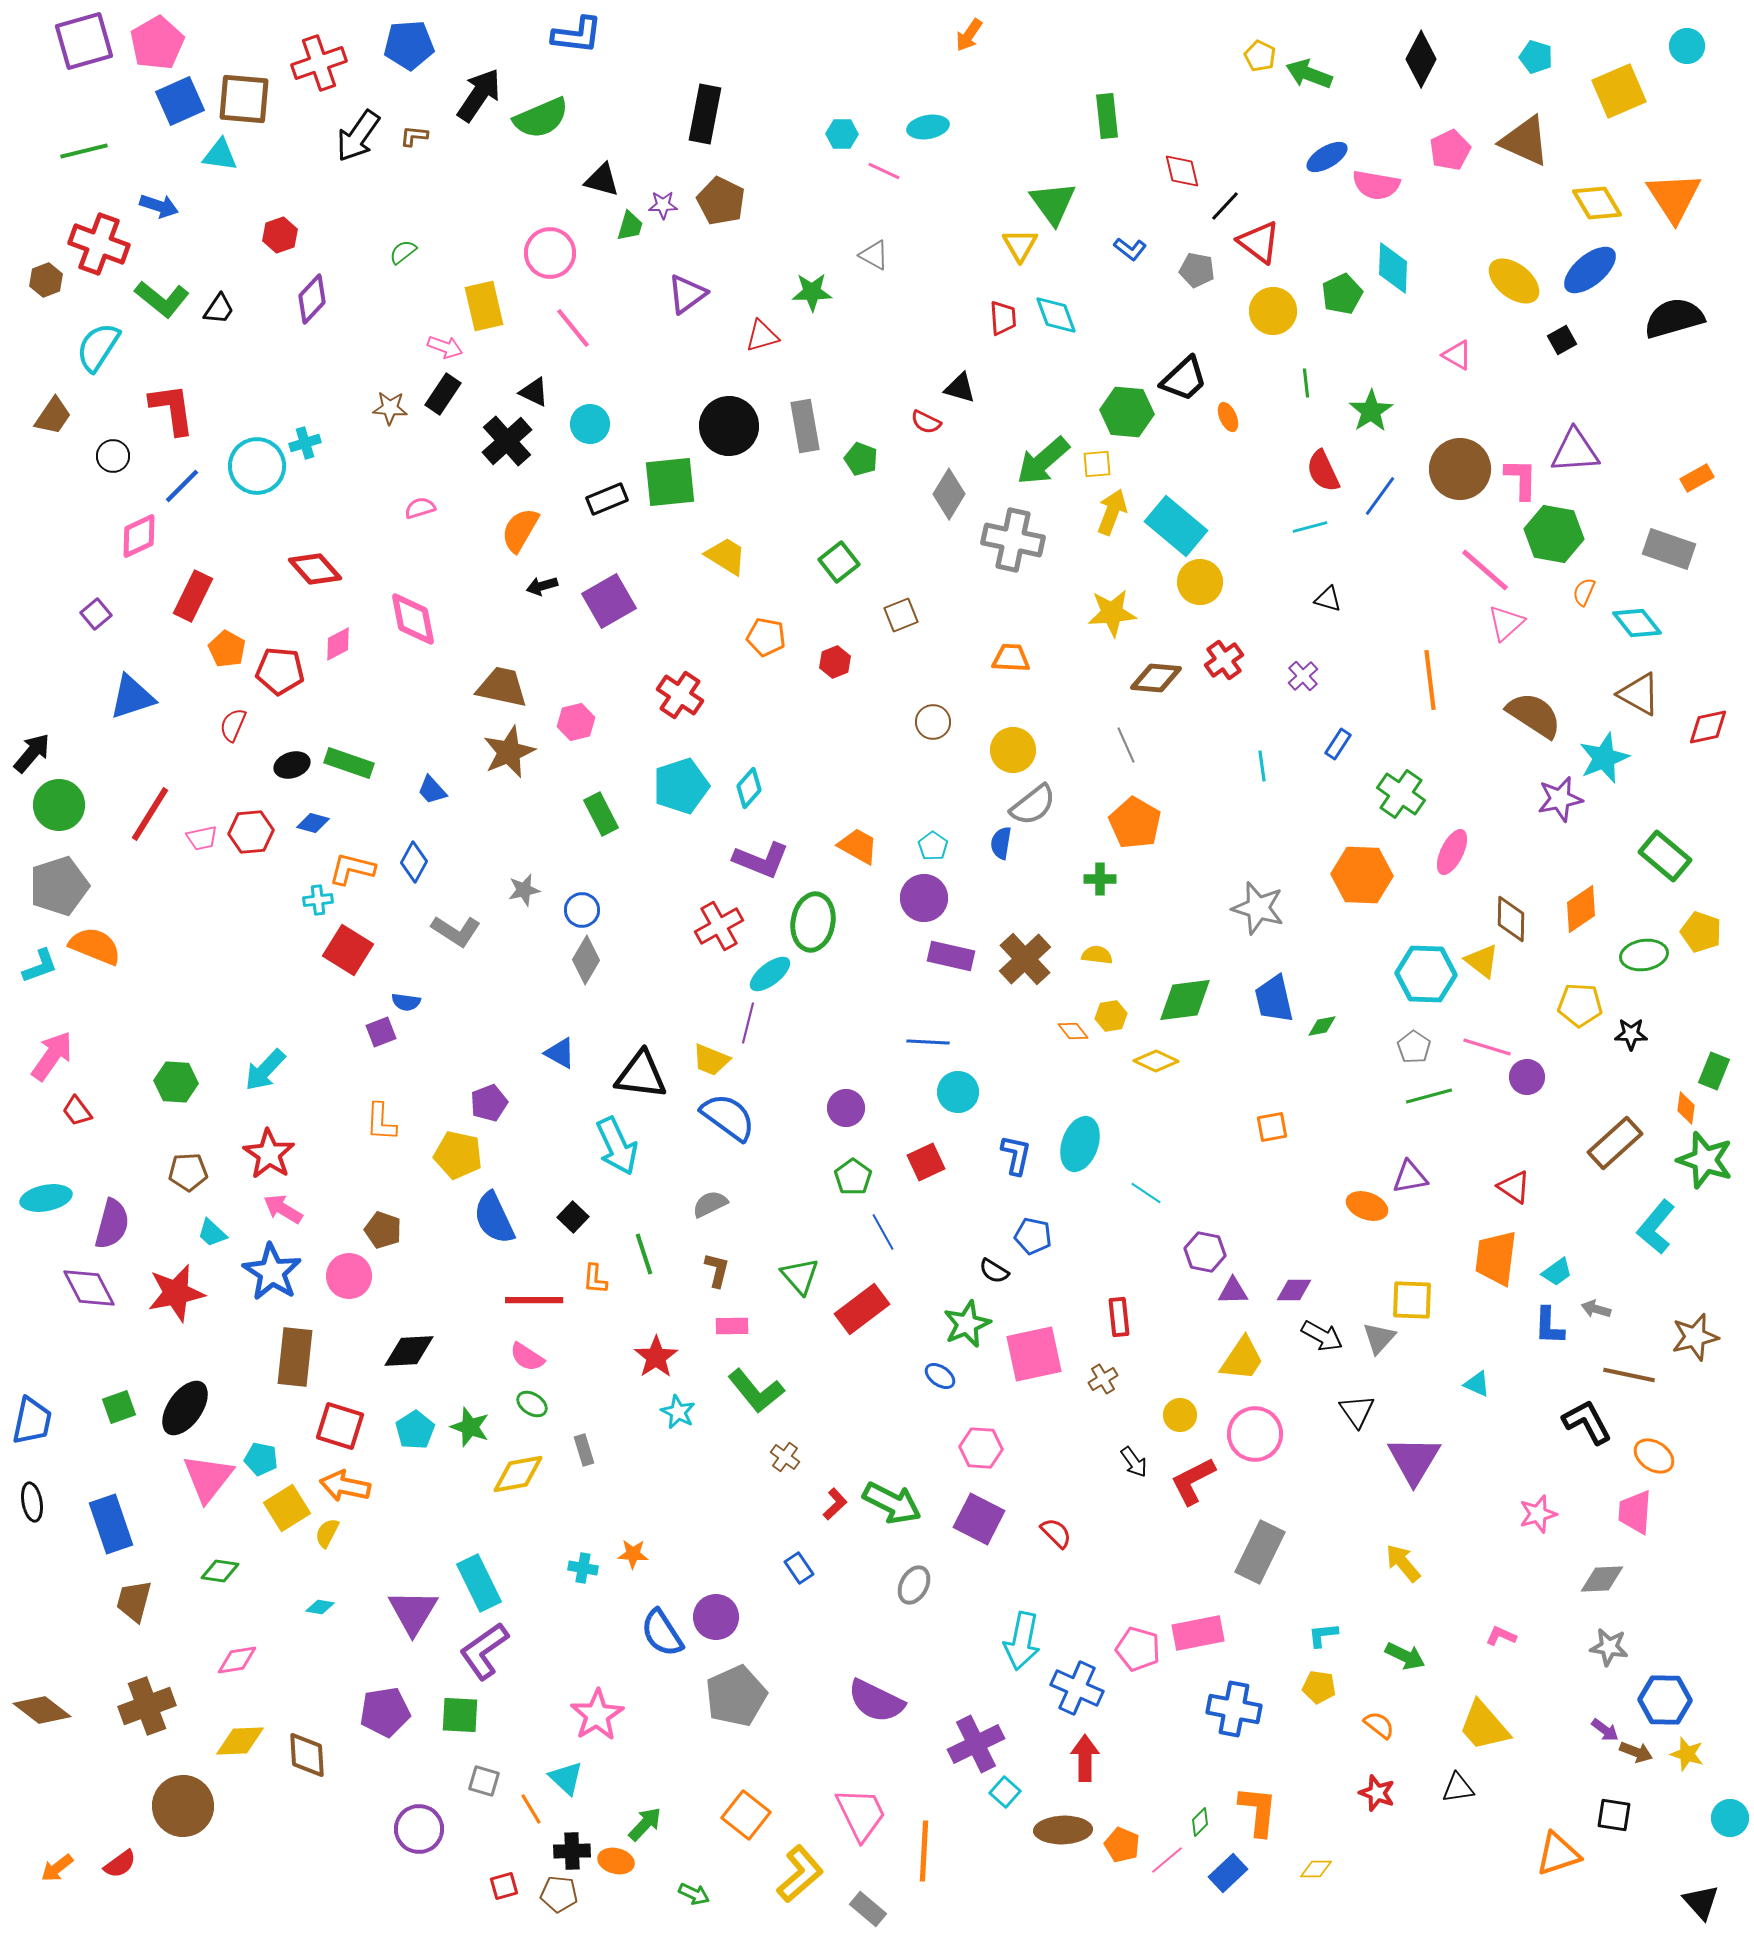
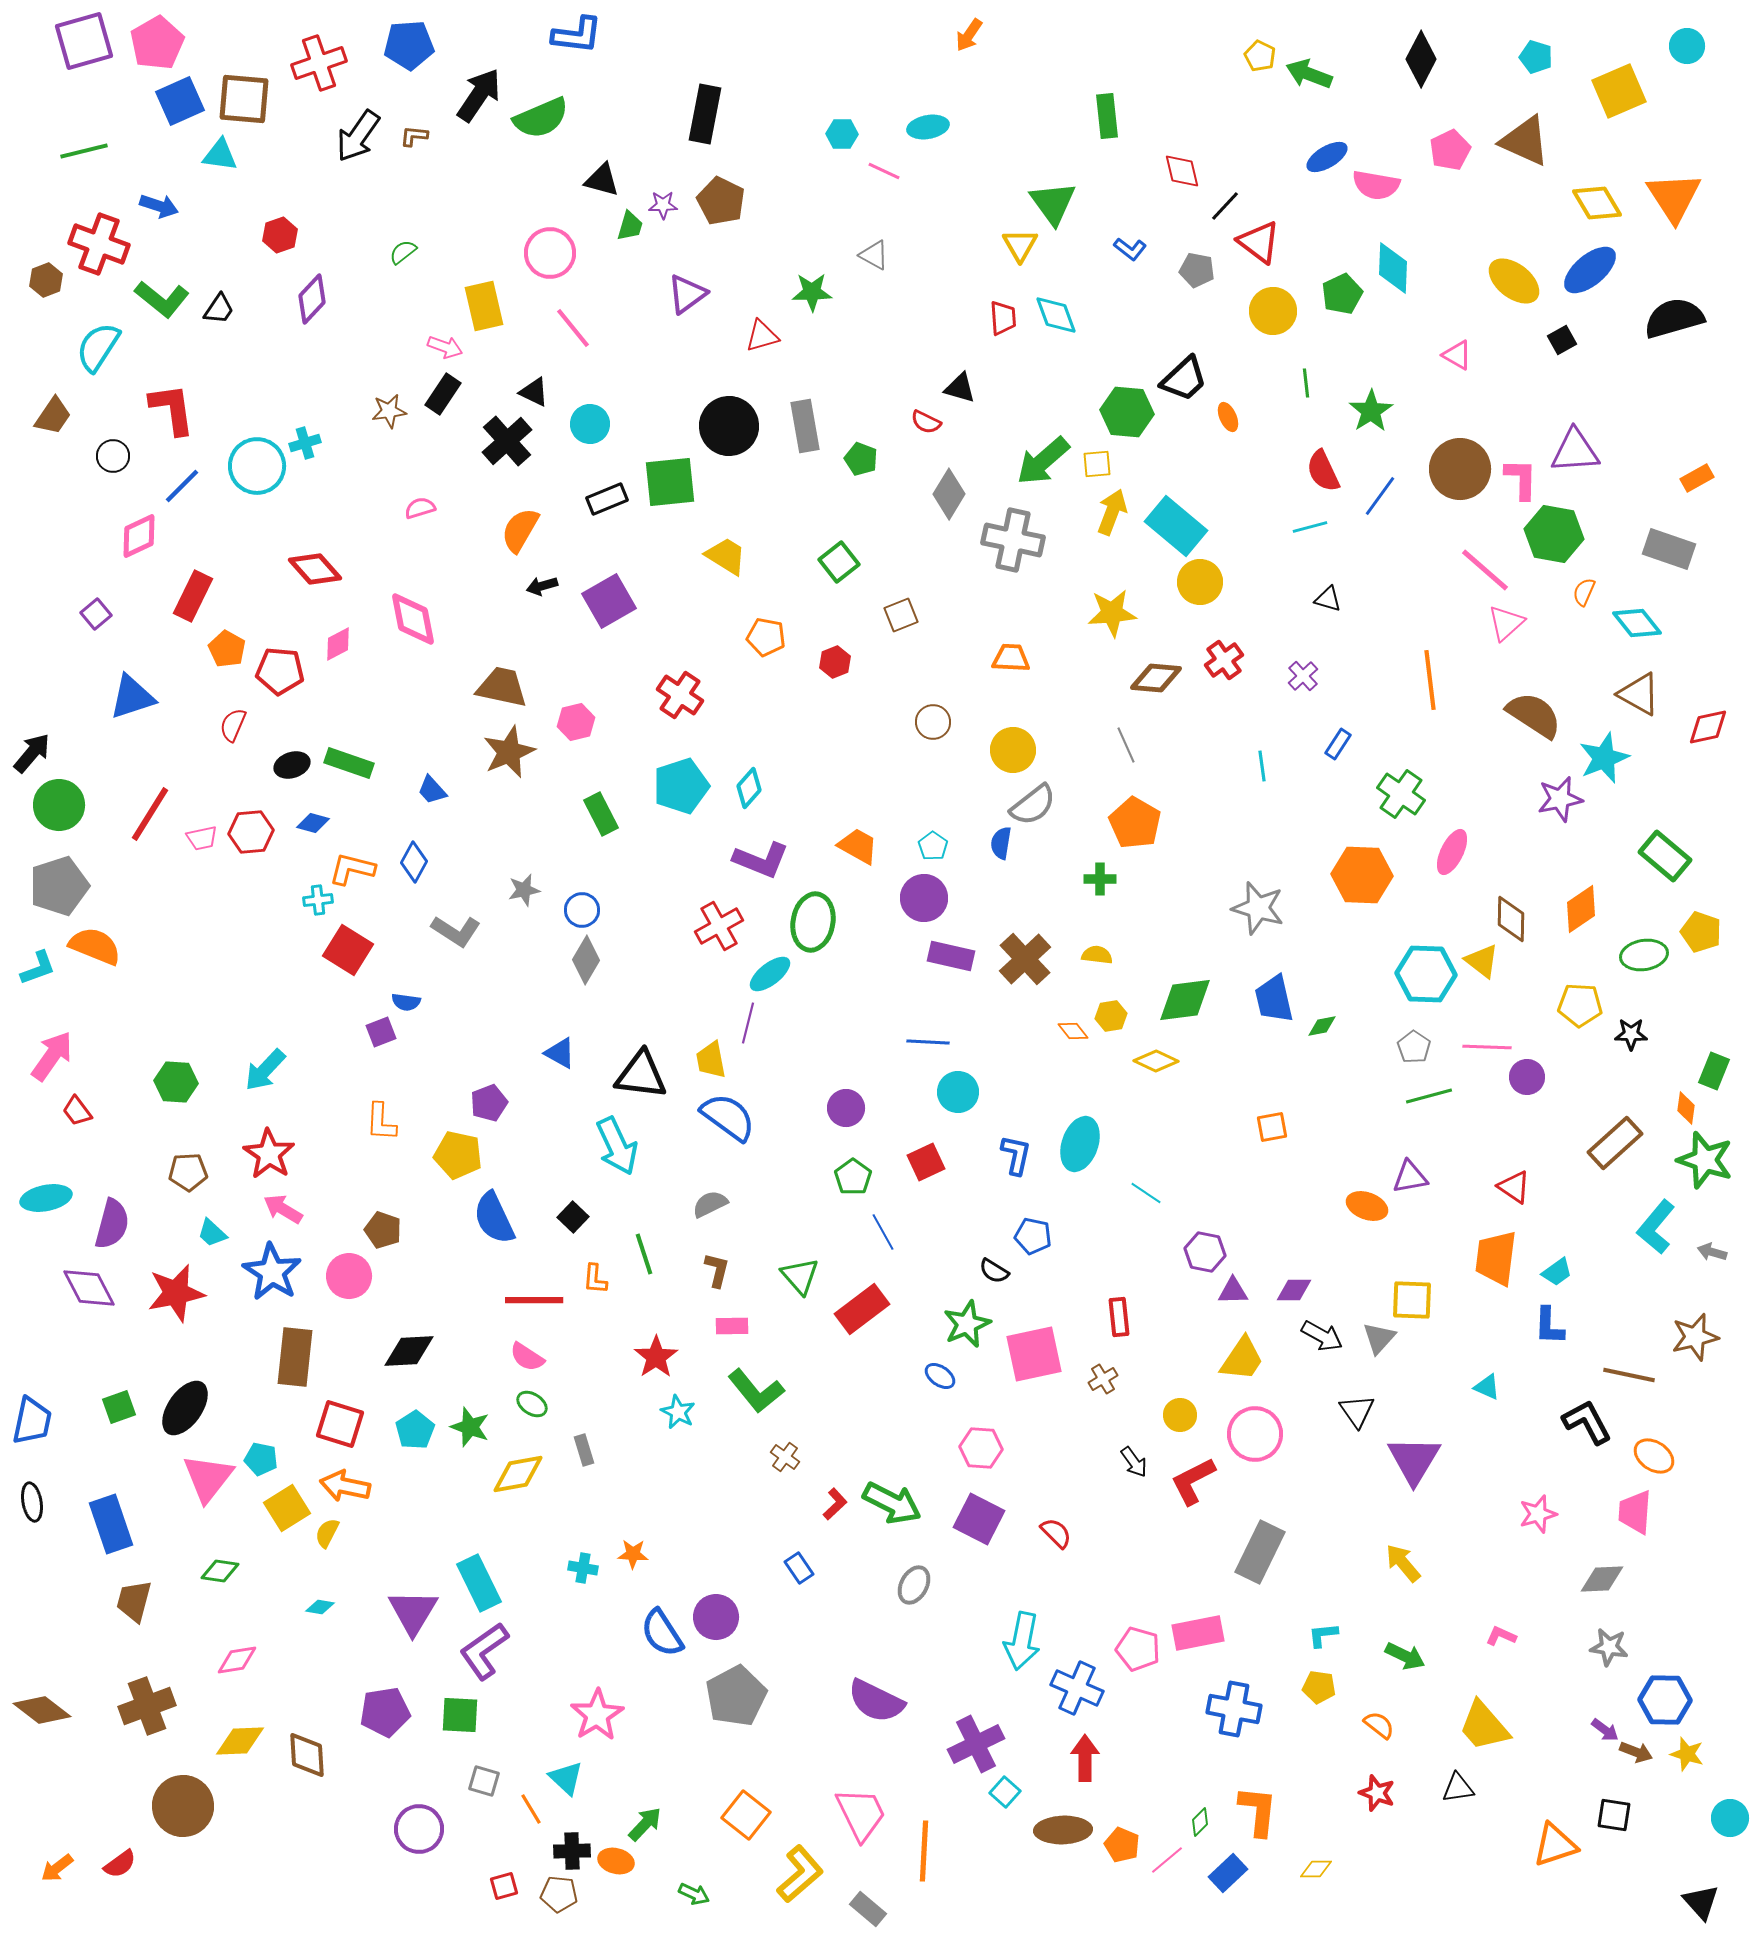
brown star at (390, 408): moved 1 px left, 3 px down; rotated 12 degrees counterclockwise
cyan L-shape at (40, 966): moved 2 px left, 2 px down
pink line at (1487, 1047): rotated 15 degrees counterclockwise
yellow trapezoid at (711, 1060): rotated 57 degrees clockwise
gray arrow at (1596, 1309): moved 116 px right, 57 px up
cyan triangle at (1477, 1384): moved 10 px right, 3 px down
red square at (340, 1426): moved 2 px up
gray pentagon at (736, 1696): rotated 4 degrees counterclockwise
orange triangle at (1558, 1854): moved 3 px left, 9 px up
